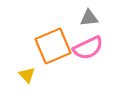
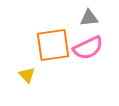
orange square: moved 1 px up; rotated 15 degrees clockwise
